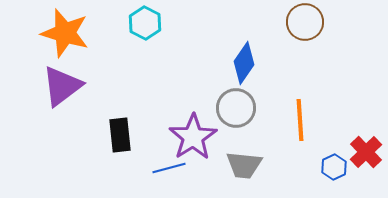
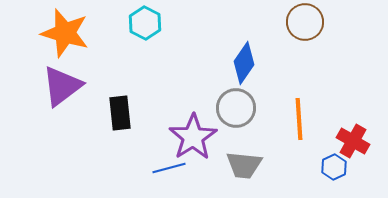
orange line: moved 1 px left, 1 px up
black rectangle: moved 22 px up
red cross: moved 13 px left, 11 px up; rotated 16 degrees counterclockwise
